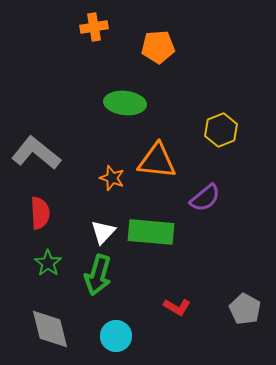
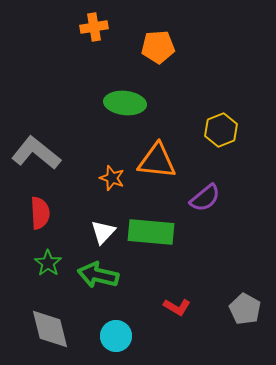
green arrow: rotated 87 degrees clockwise
